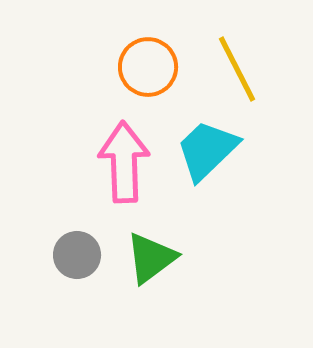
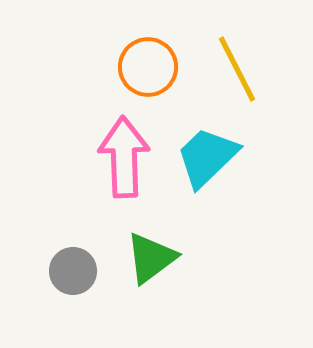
cyan trapezoid: moved 7 px down
pink arrow: moved 5 px up
gray circle: moved 4 px left, 16 px down
